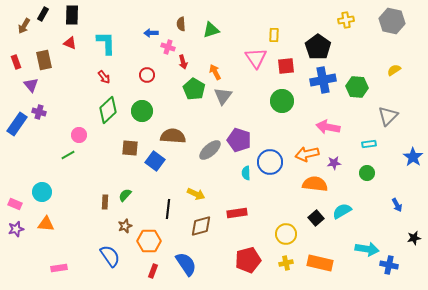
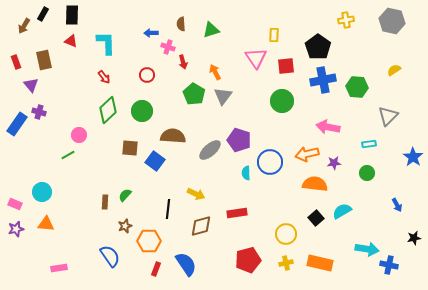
red triangle at (70, 43): moved 1 px right, 2 px up
green pentagon at (194, 89): moved 5 px down
red rectangle at (153, 271): moved 3 px right, 2 px up
